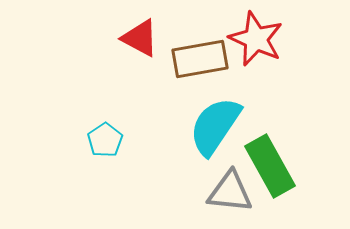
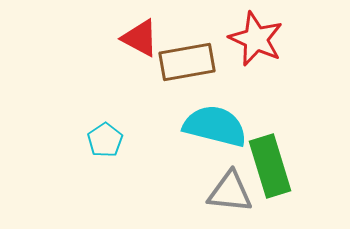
brown rectangle: moved 13 px left, 3 px down
cyan semicircle: rotated 70 degrees clockwise
green rectangle: rotated 12 degrees clockwise
